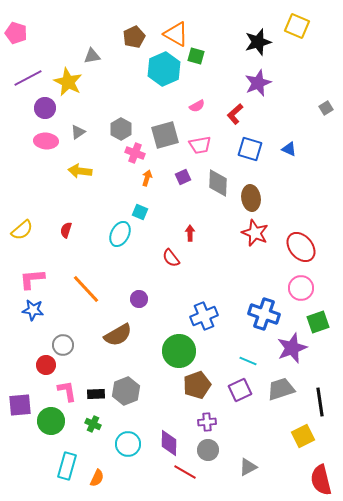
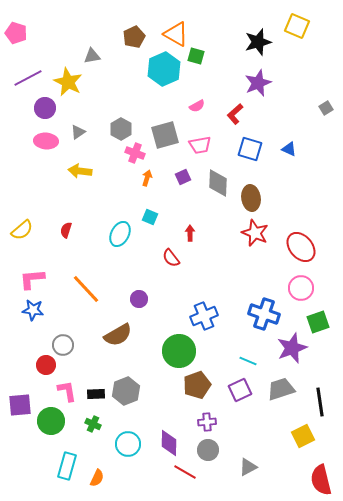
cyan square at (140, 212): moved 10 px right, 5 px down
